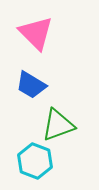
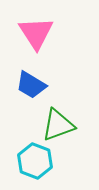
pink triangle: rotated 12 degrees clockwise
